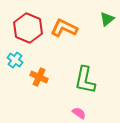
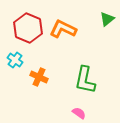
orange L-shape: moved 1 px left, 1 px down
